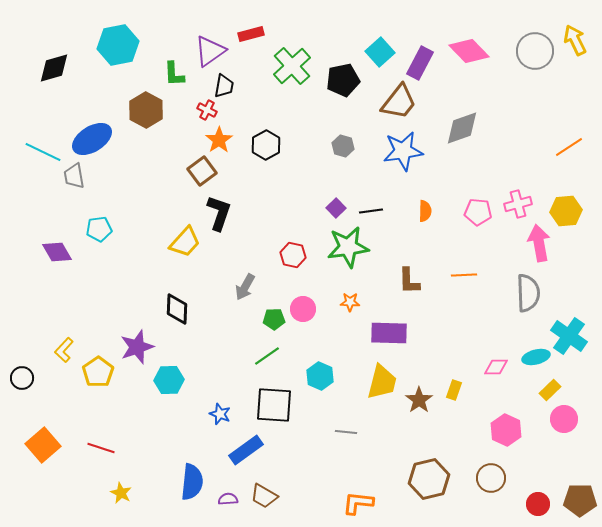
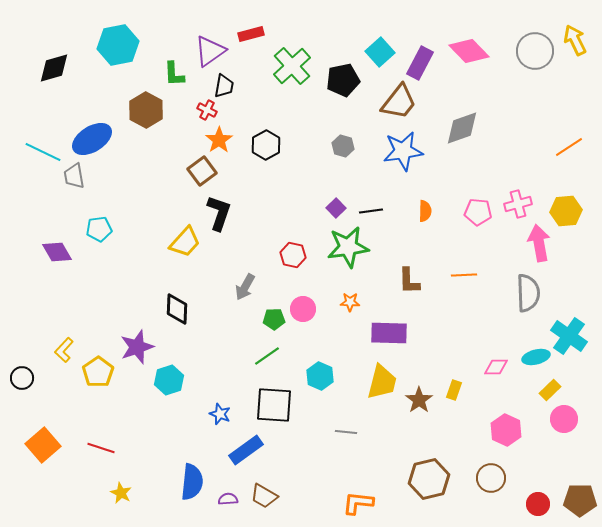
cyan hexagon at (169, 380): rotated 16 degrees counterclockwise
